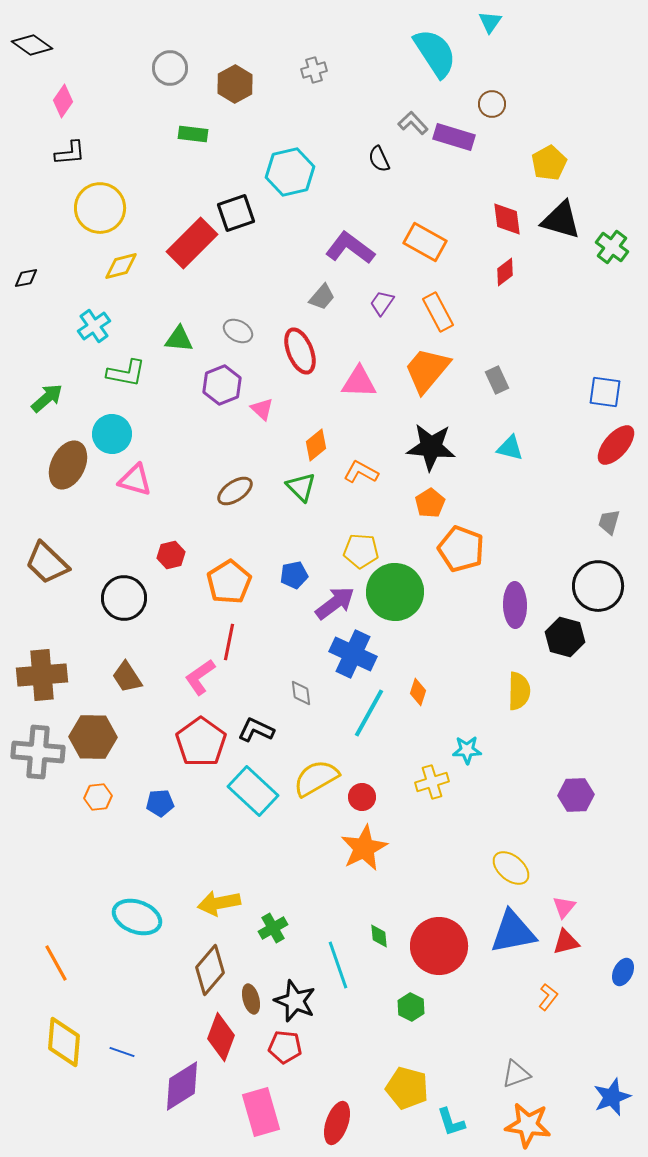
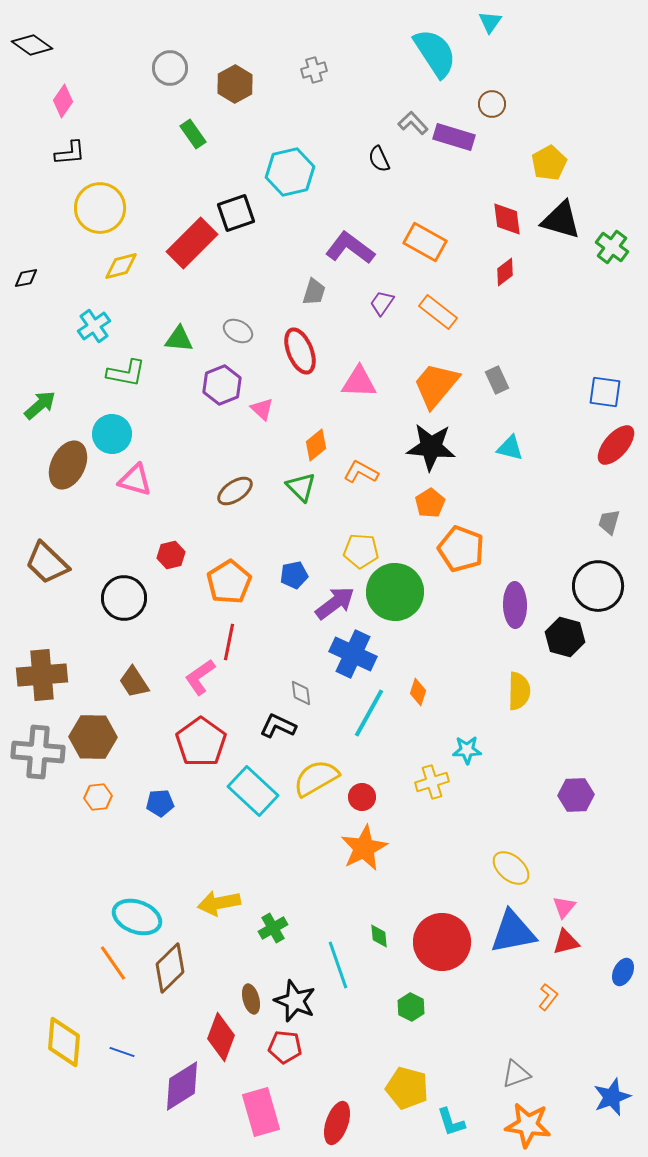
green rectangle at (193, 134): rotated 48 degrees clockwise
gray trapezoid at (322, 297): moved 8 px left, 5 px up; rotated 24 degrees counterclockwise
orange rectangle at (438, 312): rotated 24 degrees counterclockwise
orange trapezoid at (427, 370): moved 9 px right, 15 px down
green arrow at (47, 398): moved 7 px left, 7 px down
brown trapezoid at (127, 677): moved 7 px right, 5 px down
black L-shape at (256, 730): moved 22 px right, 4 px up
red circle at (439, 946): moved 3 px right, 4 px up
orange line at (56, 963): moved 57 px right; rotated 6 degrees counterclockwise
brown diamond at (210, 970): moved 40 px left, 2 px up; rotated 6 degrees clockwise
